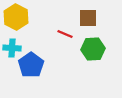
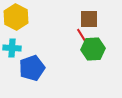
brown square: moved 1 px right, 1 px down
red line: moved 17 px right, 2 px down; rotated 35 degrees clockwise
blue pentagon: moved 1 px right, 3 px down; rotated 15 degrees clockwise
